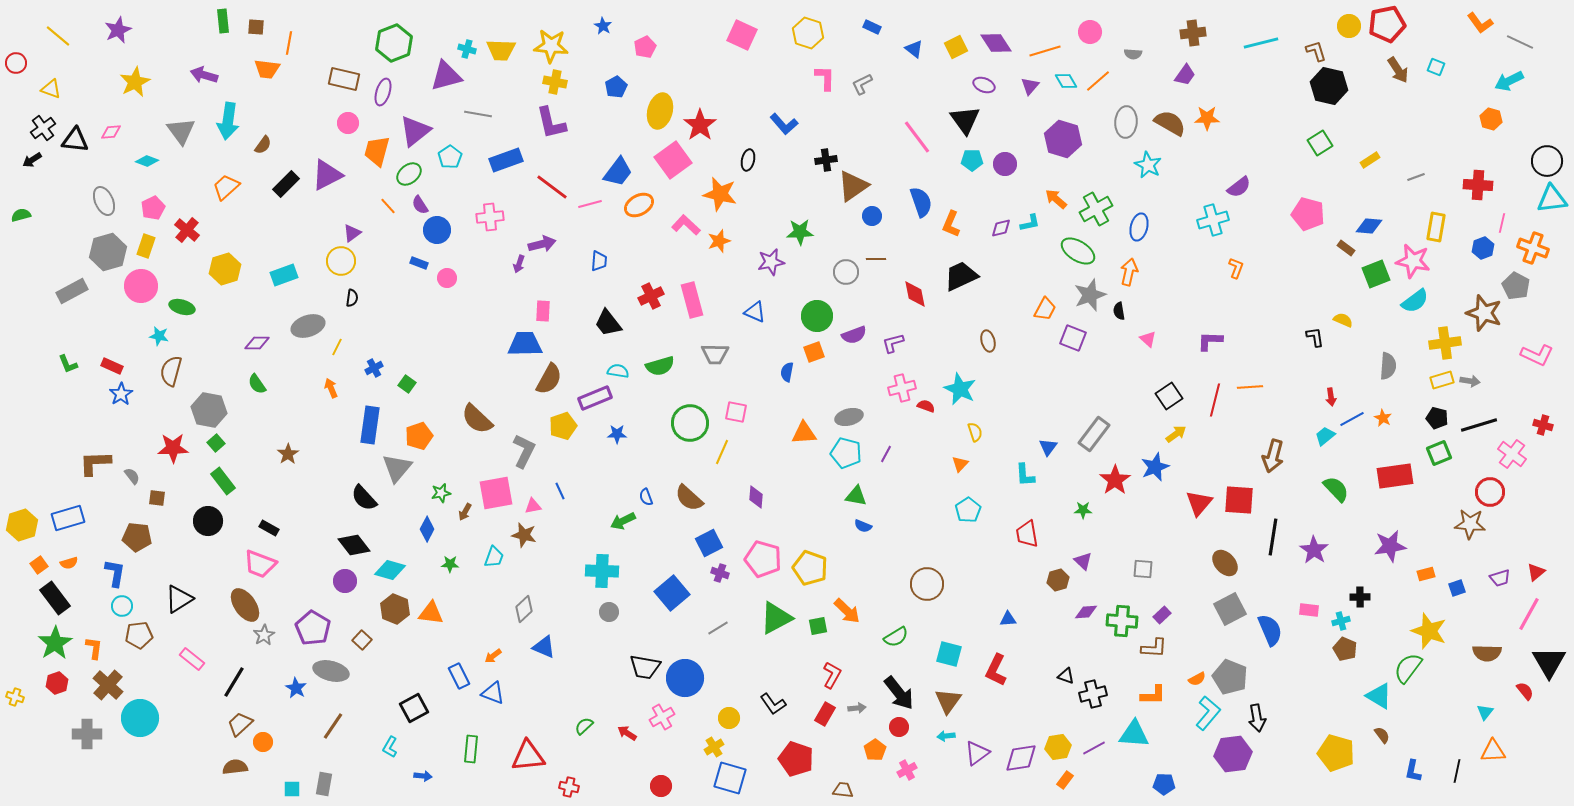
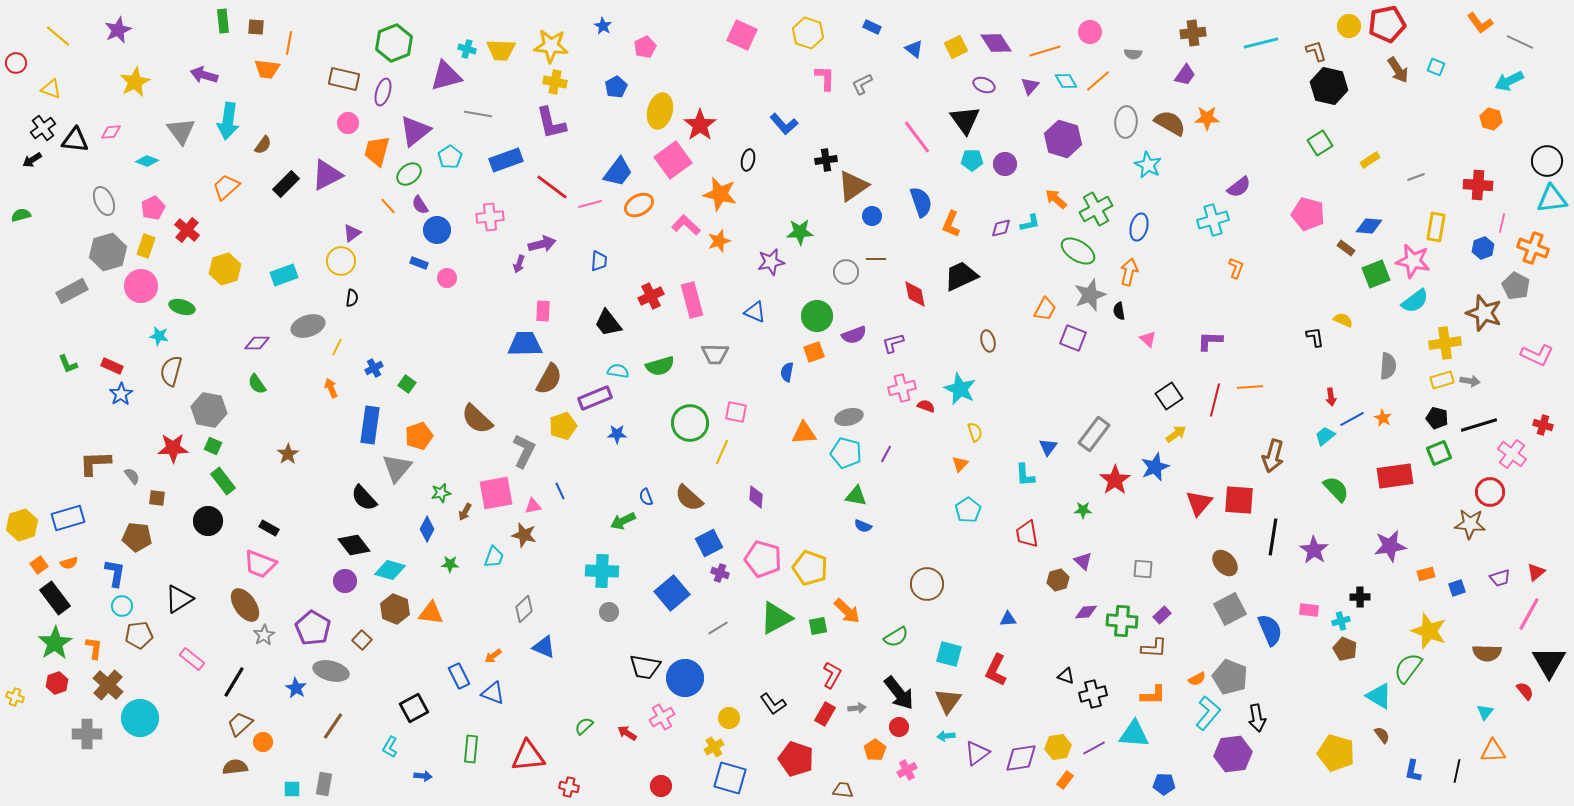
green square at (216, 443): moved 3 px left, 3 px down; rotated 24 degrees counterclockwise
